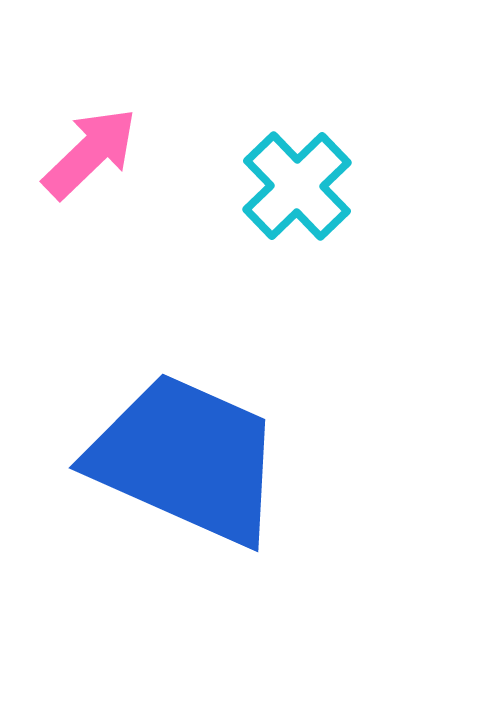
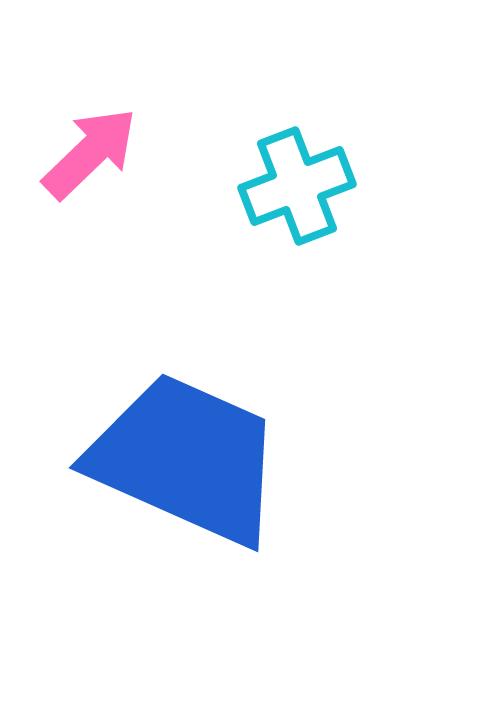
cyan cross: rotated 23 degrees clockwise
